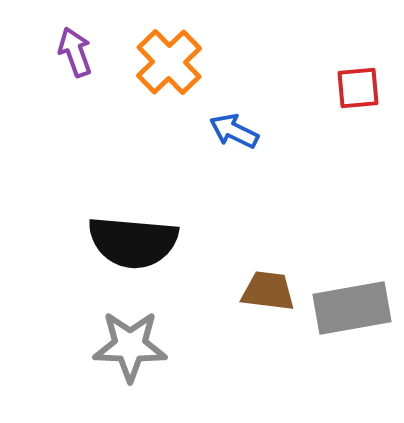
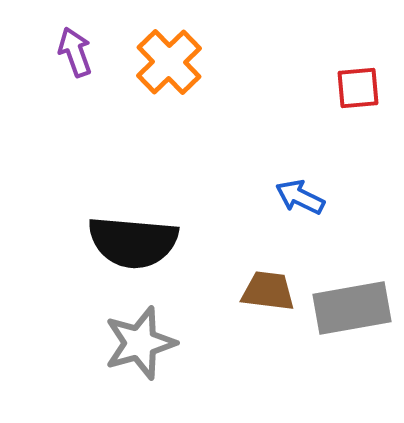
blue arrow: moved 66 px right, 66 px down
gray star: moved 10 px right, 3 px up; rotated 18 degrees counterclockwise
